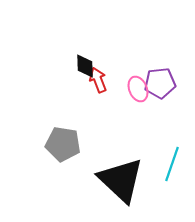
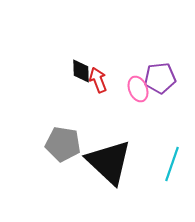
black diamond: moved 4 px left, 5 px down
purple pentagon: moved 5 px up
black triangle: moved 12 px left, 18 px up
